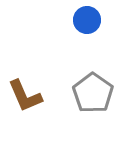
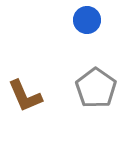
gray pentagon: moved 3 px right, 5 px up
